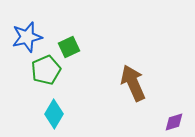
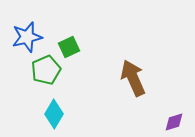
brown arrow: moved 5 px up
